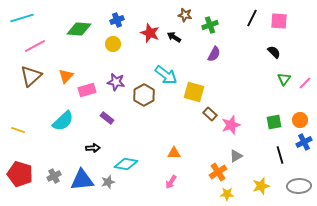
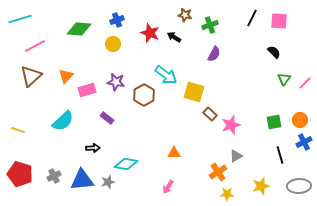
cyan line at (22, 18): moved 2 px left, 1 px down
pink arrow at (171, 182): moved 3 px left, 5 px down
